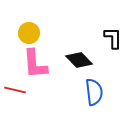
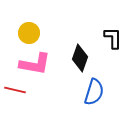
black diamond: moved 1 px right, 2 px up; rotated 64 degrees clockwise
pink L-shape: rotated 76 degrees counterclockwise
blue semicircle: rotated 24 degrees clockwise
